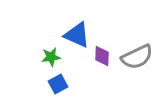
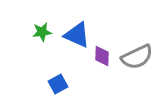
green star: moved 9 px left, 25 px up
